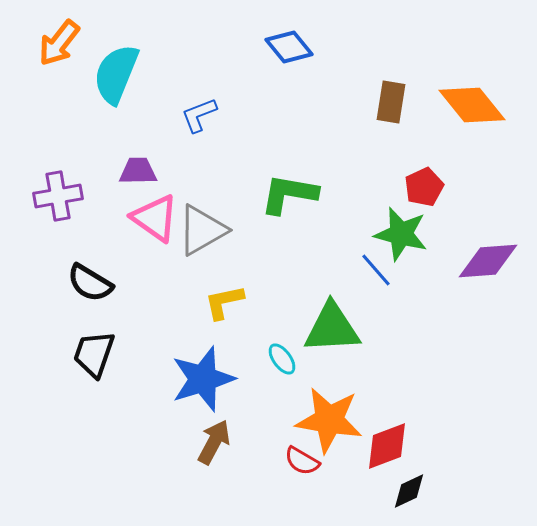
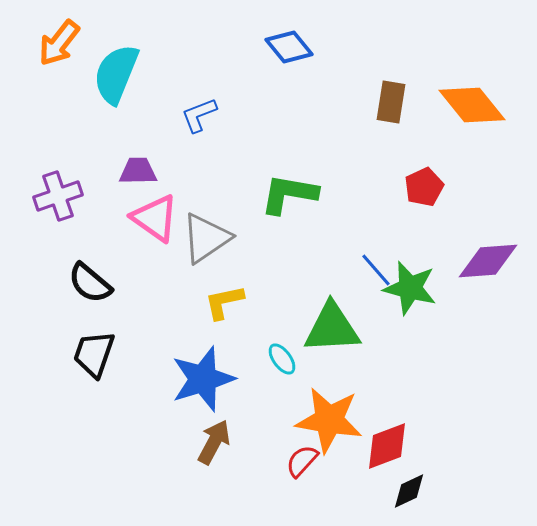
purple cross: rotated 9 degrees counterclockwise
gray triangle: moved 4 px right, 8 px down; rotated 4 degrees counterclockwise
green star: moved 9 px right, 54 px down
black semicircle: rotated 9 degrees clockwise
red semicircle: rotated 102 degrees clockwise
